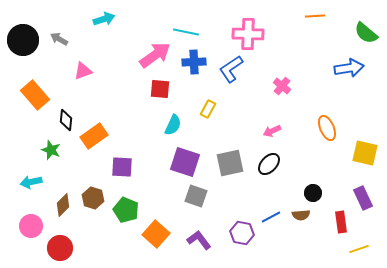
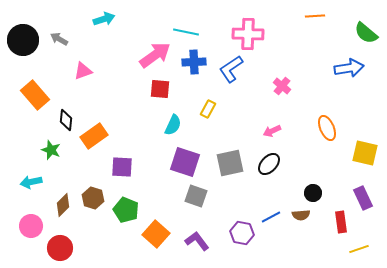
purple L-shape at (199, 240): moved 2 px left, 1 px down
